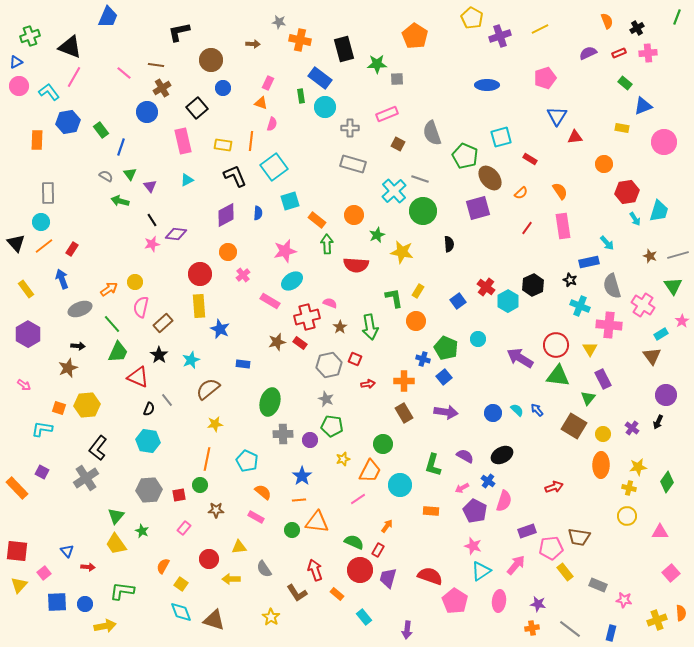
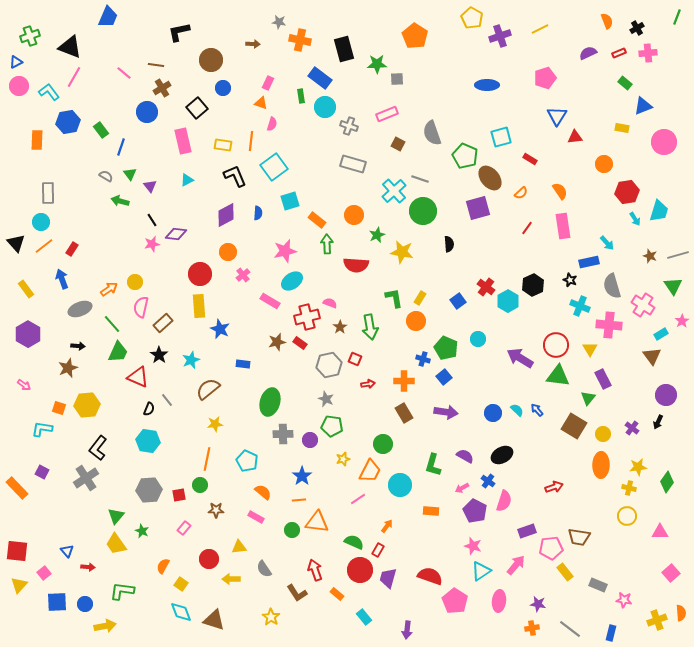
gray cross at (350, 128): moved 1 px left, 2 px up; rotated 18 degrees clockwise
yellow rectangle at (418, 291): moved 2 px right, 7 px down
